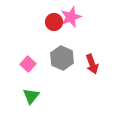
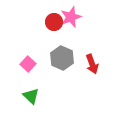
green triangle: rotated 24 degrees counterclockwise
